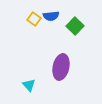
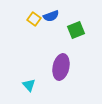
blue semicircle: rotated 14 degrees counterclockwise
green square: moved 1 px right, 4 px down; rotated 24 degrees clockwise
